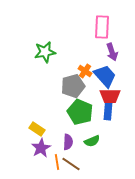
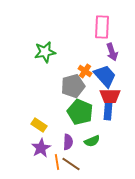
yellow rectangle: moved 2 px right, 4 px up
